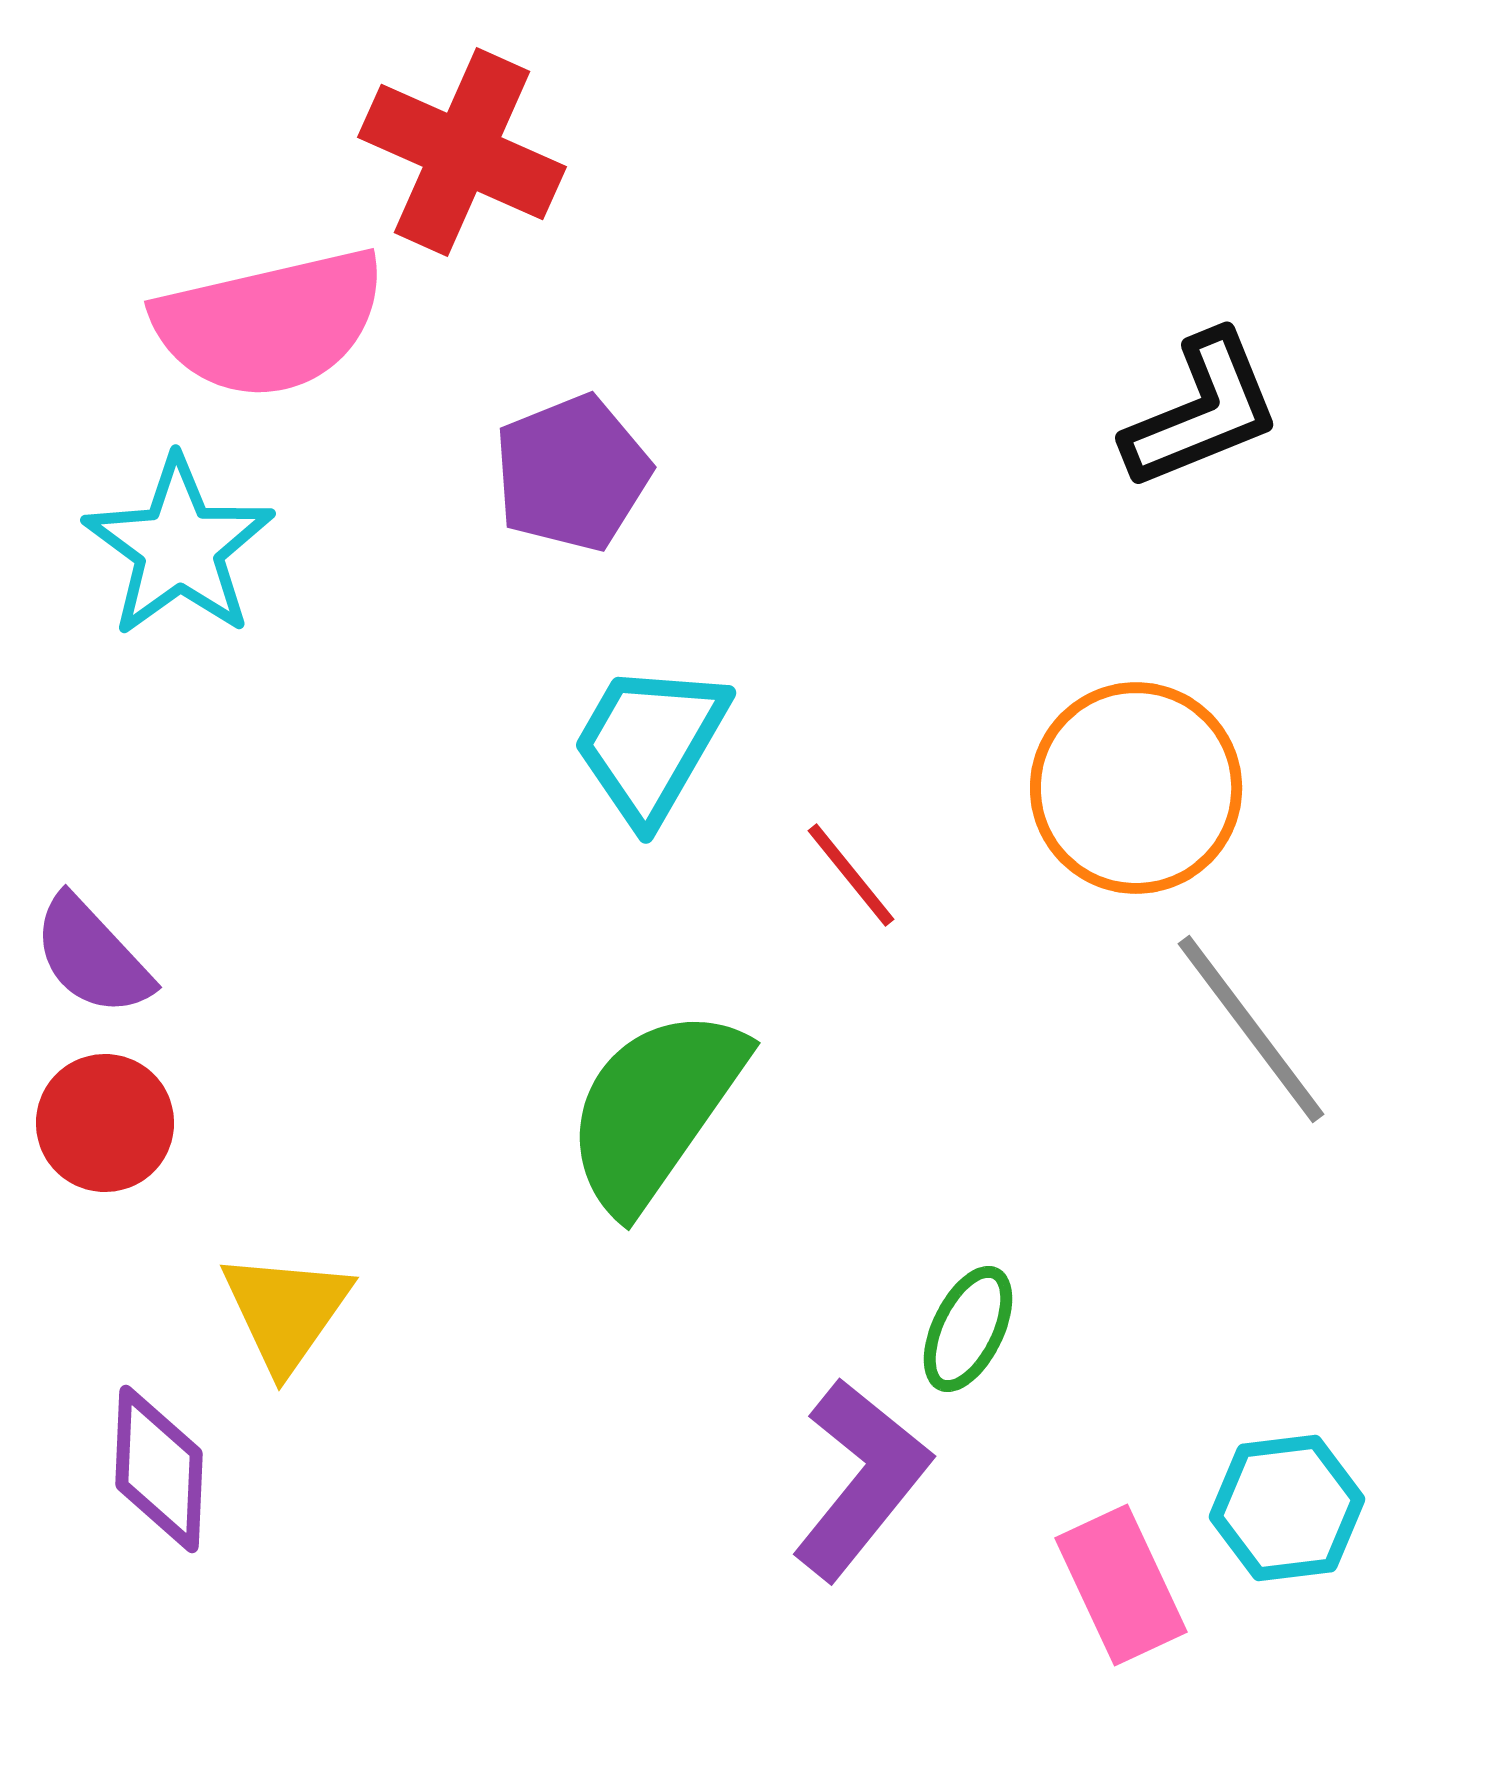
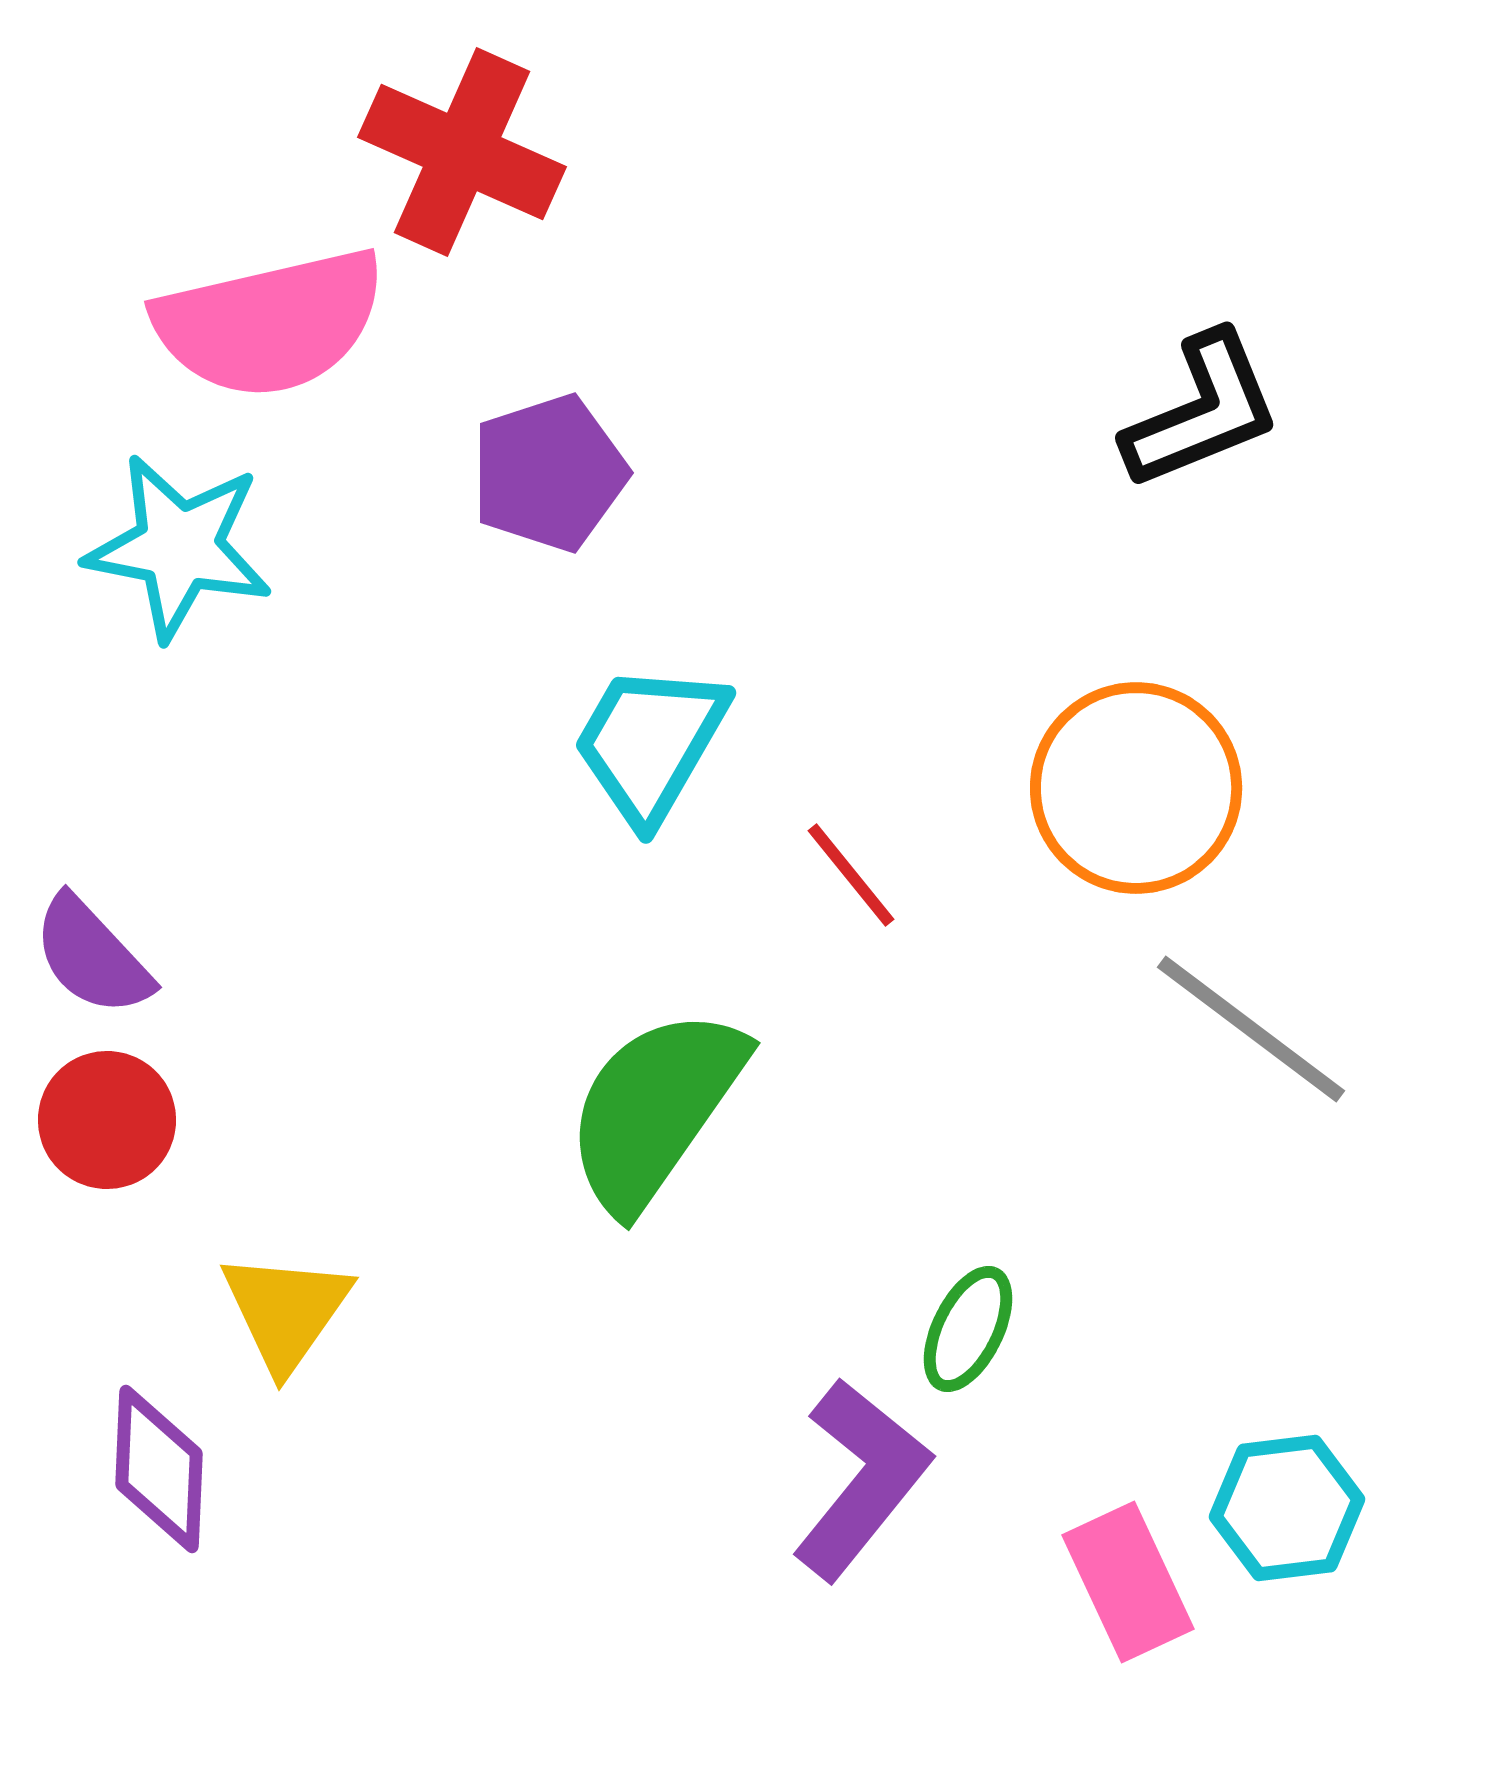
purple pentagon: moved 23 px left; rotated 4 degrees clockwise
cyan star: rotated 25 degrees counterclockwise
gray line: rotated 16 degrees counterclockwise
red circle: moved 2 px right, 3 px up
pink rectangle: moved 7 px right, 3 px up
